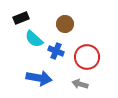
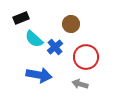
brown circle: moved 6 px right
blue cross: moved 1 px left, 4 px up; rotated 28 degrees clockwise
red circle: moved 1 px left
blue arrow: moved 3 px up
